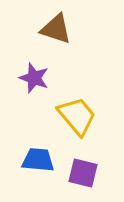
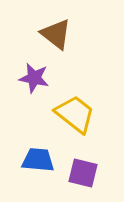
brown triangle: moved 5 px down; rotated 20 degrees clockwise
purple star: rotated 8 degrees counterclockwise
yellow trapezoid: moved 2 px left, 2 px up; rotated 12 degrees counterclockwise
